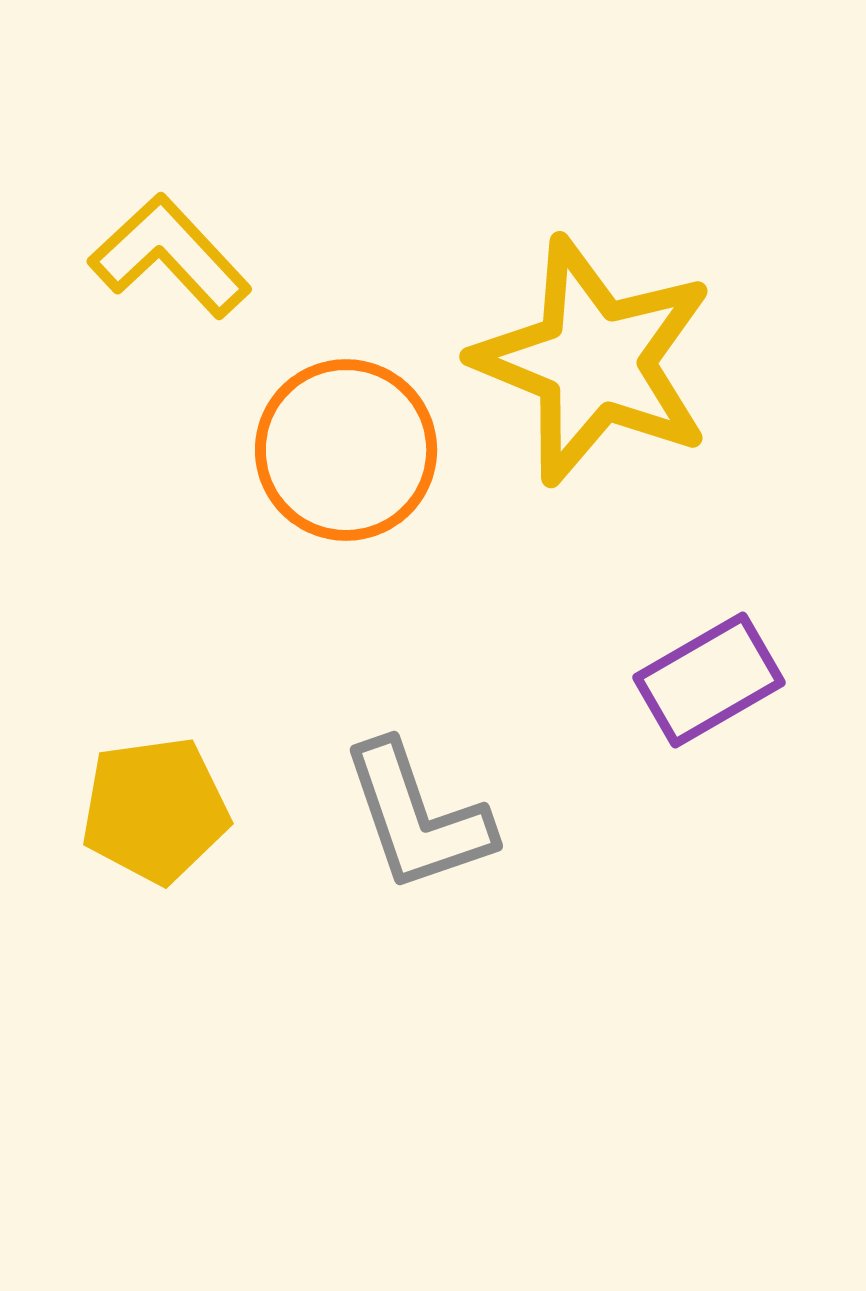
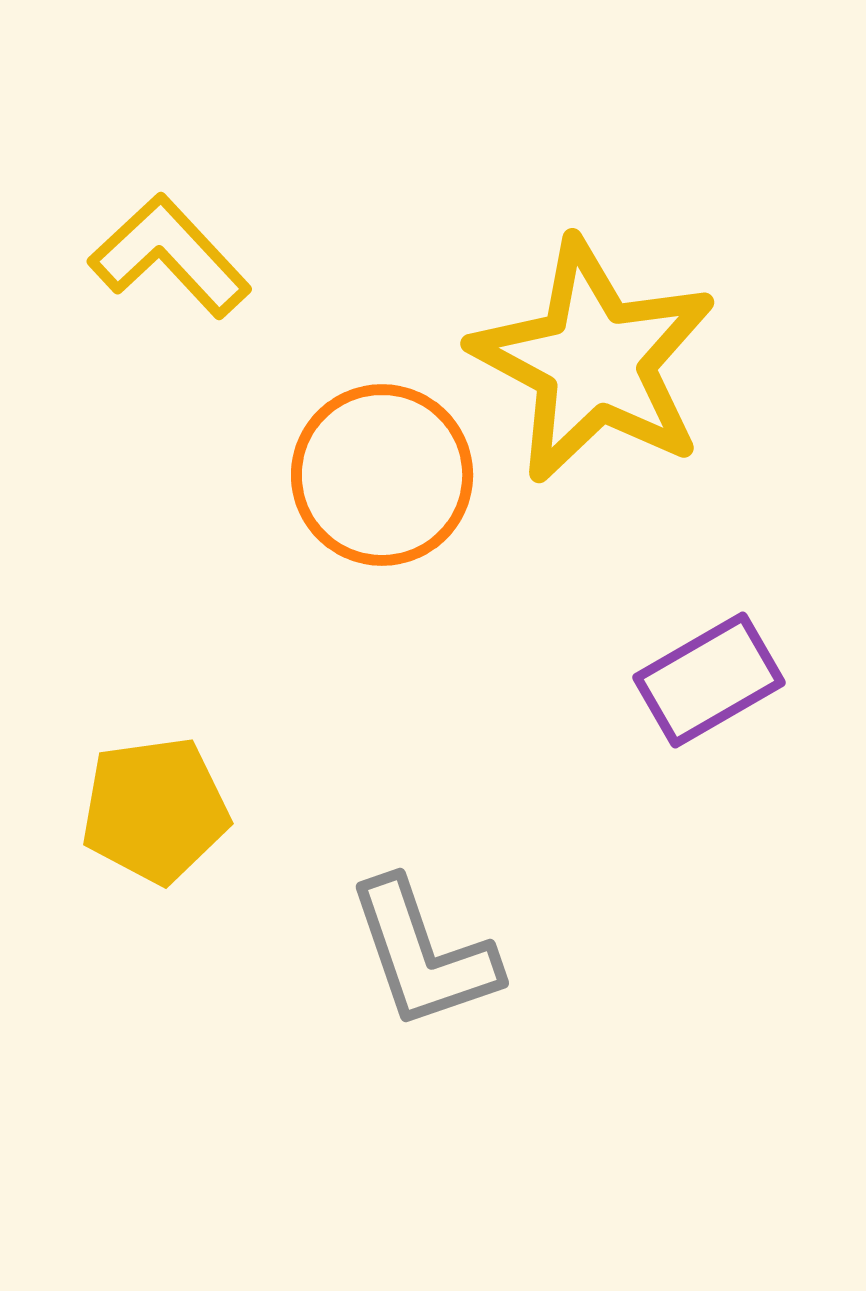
yellow star: rotated 6 degrees clockwise
orange circle: moved 36 px right, 25 px down
gray L-shape: moved 6 px right, 137 px down
